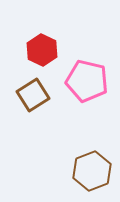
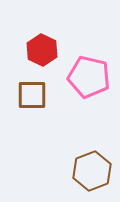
pink pentagon: moved 2 px right, 4 px up
brown square: moved 1 px left; rotated 32 degrees clockwise
